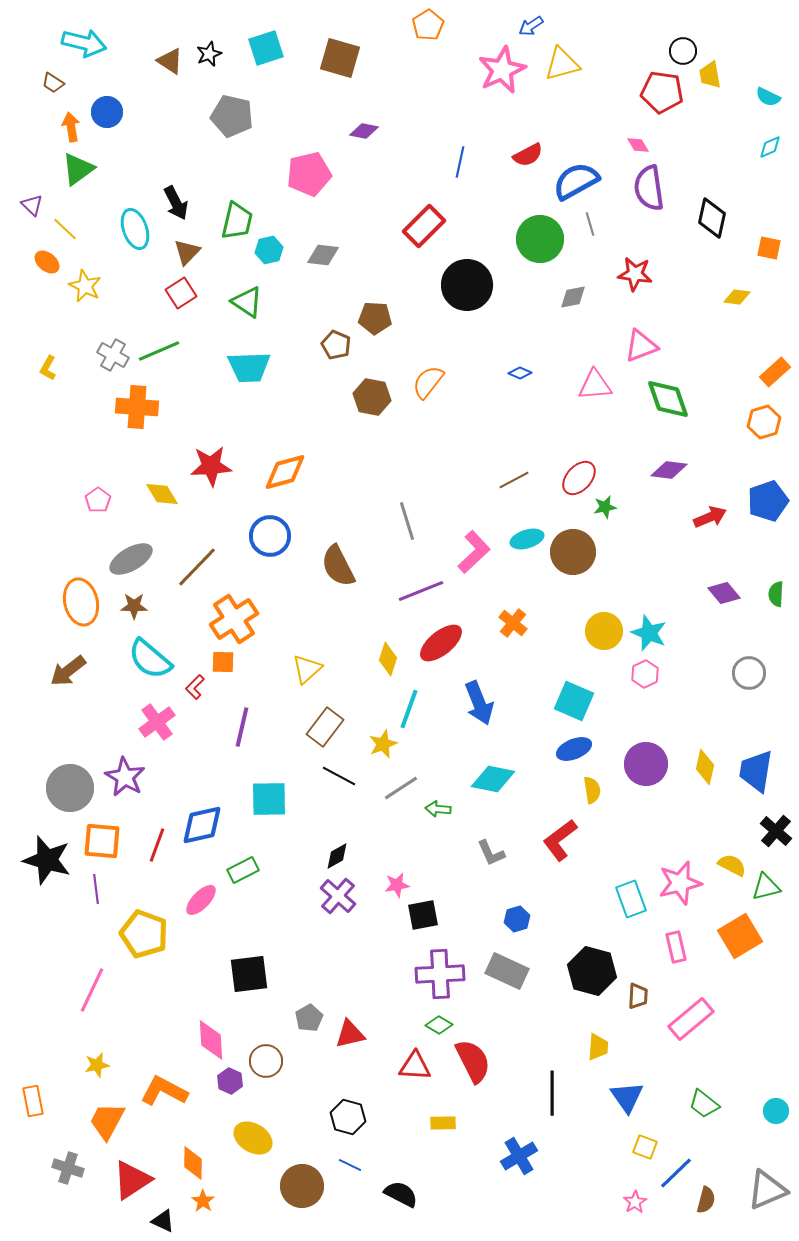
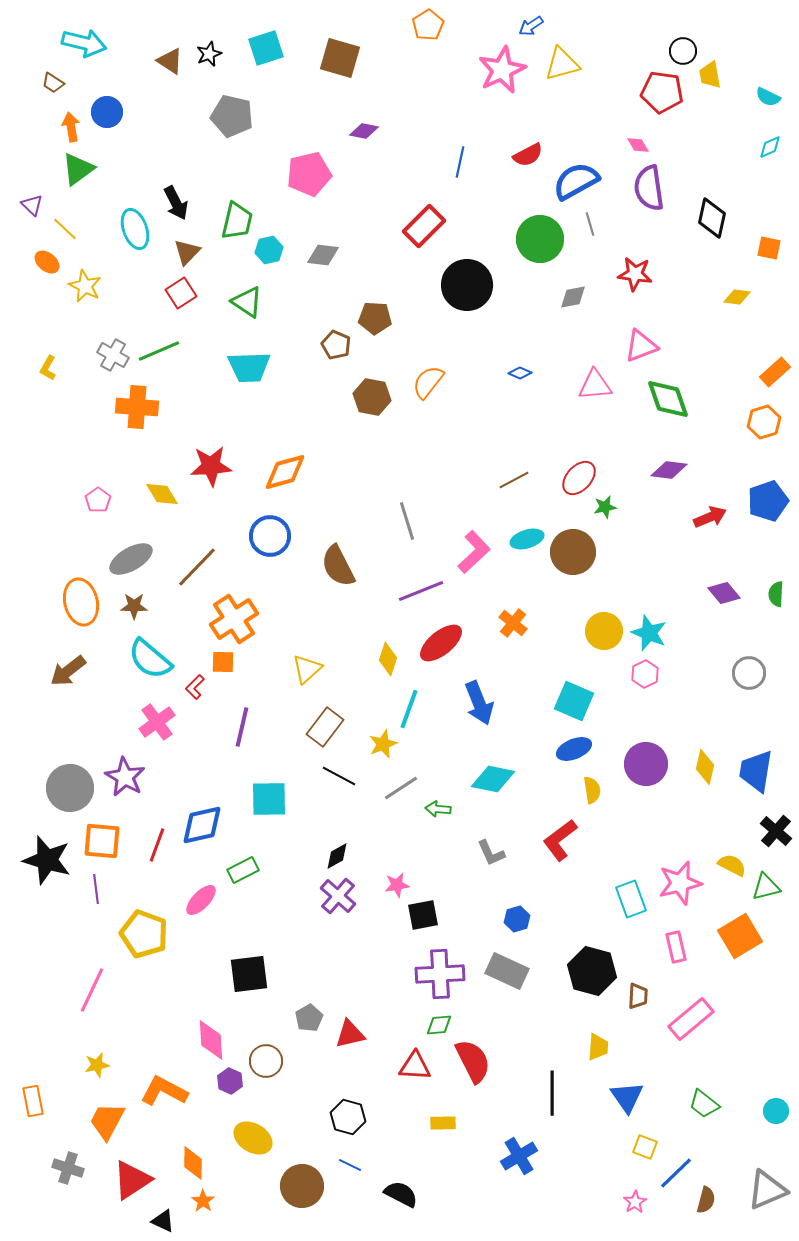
green diamond at (439, 1025): rotated 36 degrees counterclockwise
